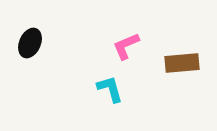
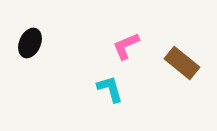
brown rectangle: rotated 44 degrees clockwise
